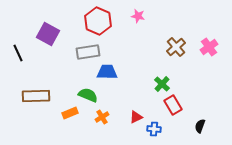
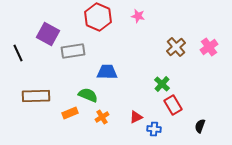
red hexagon: moved 4 px up
gray rectangle: moved 15 px left, 1 px up
